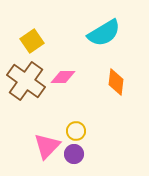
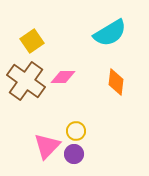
cyan semicircle: moved 6 px right
